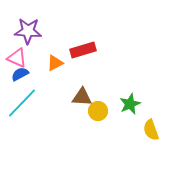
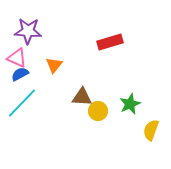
red rectangle: moved 27 px right, 8 px up
orange triangle: moved 1 px left, 2 px down; rotated 24 degrees counterclockwise
yellow semicircle: rotated 40 degrees clockwise
